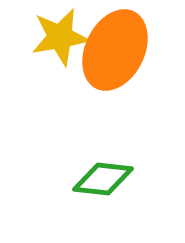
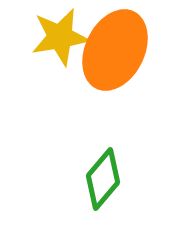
green diamond: rotated 56 degrees counterclockwise
